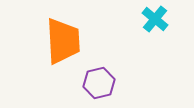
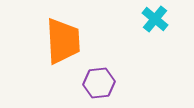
purple hexagon: rotated 8 degrees clockwise
